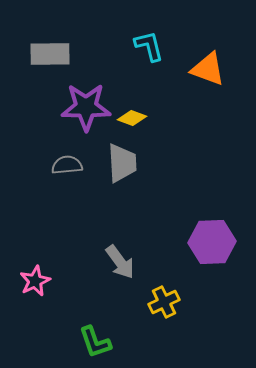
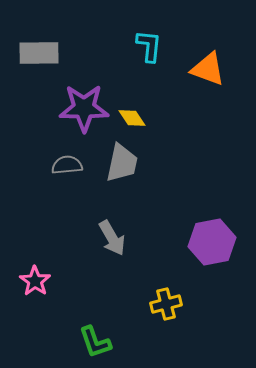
cyan L-shape: rotated 20 degrees clockwise
gray rectangle: moved 11 px left, 1 px up
purple star: moved 2 px left, 1 px down
yellow diamond: rotated 36 degrees clockwise
gray trapezoid: rotated 15 degrees clockwise
purple hexagon: rotated 9 degrees counterclockwise
gray arrow: moved 8 px left, 24 px up; rotated 6 degrees clockwise
pink star: rotated 12 degrees counterclockwise
yellow cross: moved 2 px right, 2 px down; rotated 12 degrees clockwise
